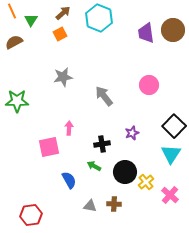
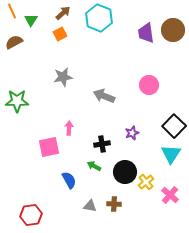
gray arrow: rotated 30 degrees counterclockwise
